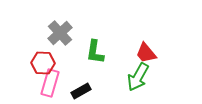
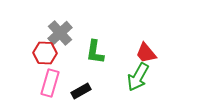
red hexagon: moved 2 px right, 10 px up
